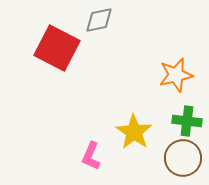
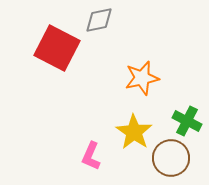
orange star: moved 34 px left, 3 px down
green cross: rotated 20 degrees clockwise
brown circle: moved 12 px left
